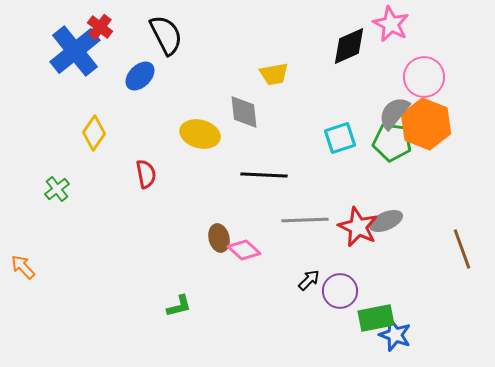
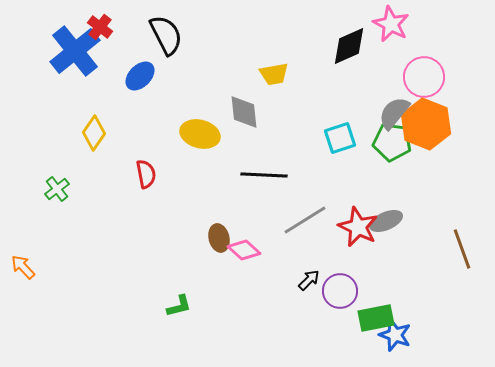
gray line: rotated 30 degrees counterclockwise
